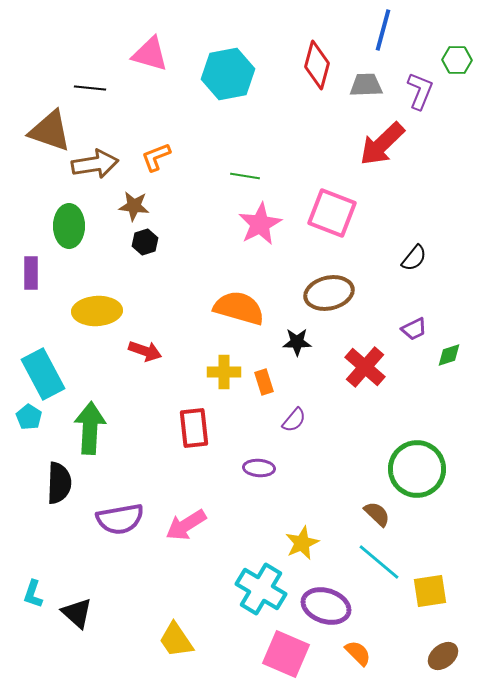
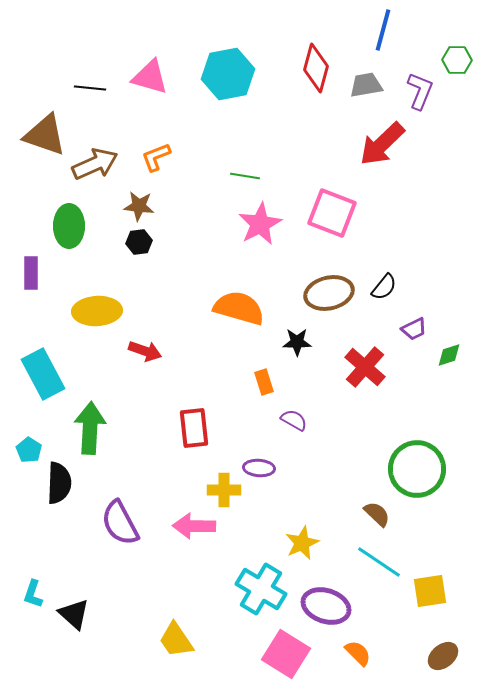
pink triangle at (150, 54): moved 23 px down
red diamond at (317, 65): moved 1 px left, 3 px down
gray trapezoid at (366, 85): rotated 8 degrees counterclockwise
brown triangle at (50, 131): moved 5 px left, 4 px down
brown arrow at (95, 164): rotated 15 degrees counterclockwise
brown star at (134, 206): moved 5 px right
black hexagon at (145, 242): moved 6 px left; rotated 10 degrees clockwise
black semicircle at (414, 258): moved 30 px left, 29 px down
yellow cross at (224, 372): moved 118 px down
cyan pentagon at (29, 417): moved 33 px down
purple semicircle at (294, 420): rotated 100 degrees counterclockwise
purple semicircle at (120, 519): moved 4 px down; rotated 72 degrees clockwise
pink arrow at (186, 525): moved 8 px right, 1 px down; rotated 33 degrees clockwise
cyan line at (379, 562): rotated 6 degrees counterclockwise
black triangle at (77, 613): moved 3 px left, 1 px down
pink square at (286, 654): rotated 9 degrees clockwise
